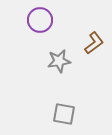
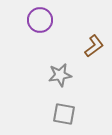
brown L-shape: moved 3 px down
gray star: moved 1 px right, 14 px down
